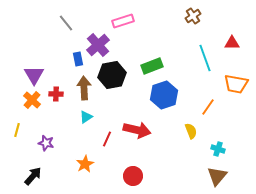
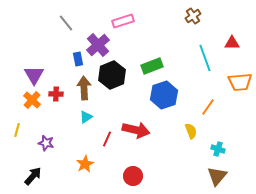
black hexagon: rotated 12 degrees counterclockwise
orange trapezoid: moved 4 px right, 2 px up; rotated 15 degrees counterclockwise
red arrow: moved 1 px left
